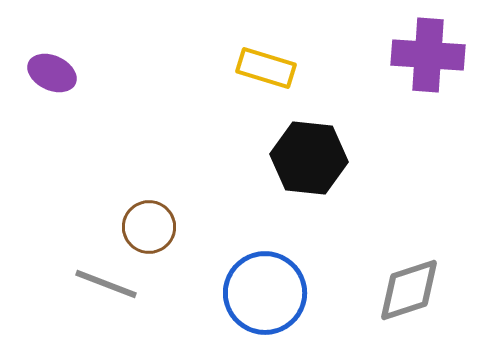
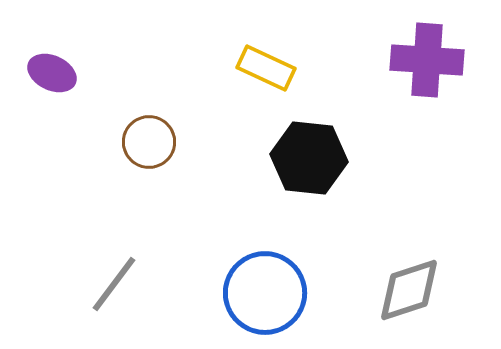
purple cross: moved 1 px left, 5 px down
yellow rectangle: rotated 8 degrees clockwise
brown circle: moved 85 px up
gray line: moved 8 px right; rotated 74 degrees counterclockwise
